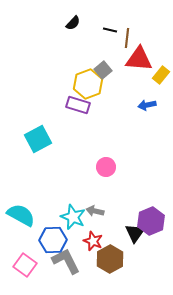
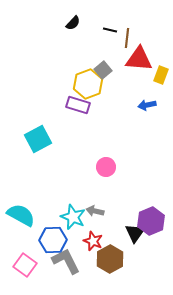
yellow rectangle: rotated 18 degrees counterclockwise
